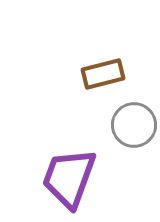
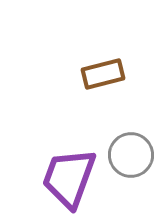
gray circle: moved 3 px left, 30 px down
